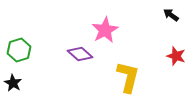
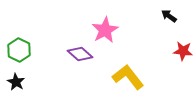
black arrow: moved 2 px left, 1 px down
green hexagon: rotated 15 degrees counterclockwise
red star: moved 7 px right, 5 px up; rotated 12 degrees counterclockwise
yellow L-shape: rotated 52 degrees counterclockwise
black star: moved 3 px right, 1 px up
